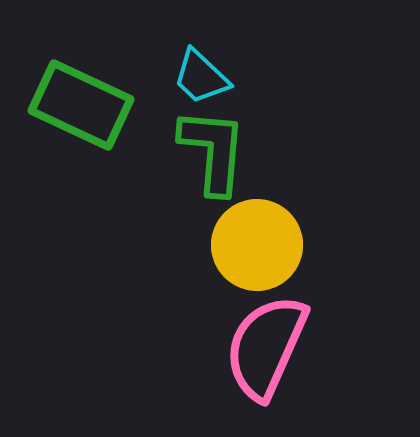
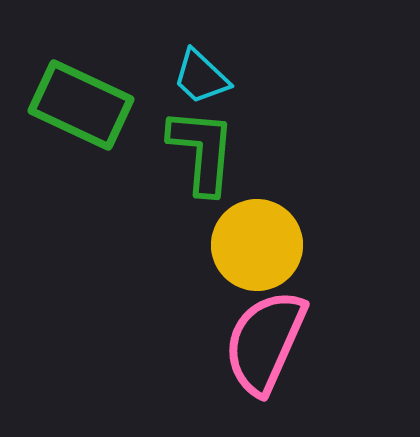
green L-shape: moved 11 px left
pink semicircle: moved 1 px left, 5 px up
